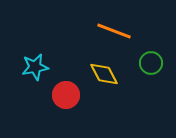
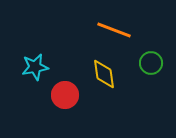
orange line: moved 1 px up
yellow diamond: rotated 20 degrees clockwise
red circle: moved 1 px left
